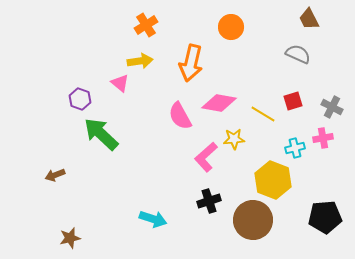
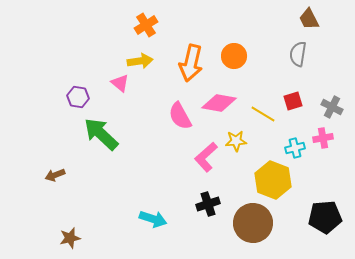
orange circle: moved 3 px right, 29 px down
gray semicircle: rotated 105 degrees counterclockwise
purple hexagon: moved 2 px left, 2 px up; rotated 10 degrees counterclockwise
yellow star: moved 2 px right, 2 px down
black cross: moved 1 px left, 3 px down
brown circle: moved 3 px down
